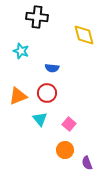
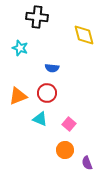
cyan star: moved 1 px left, 3 px up
cyan triangle: rotated 28 degrees counterclockwise
